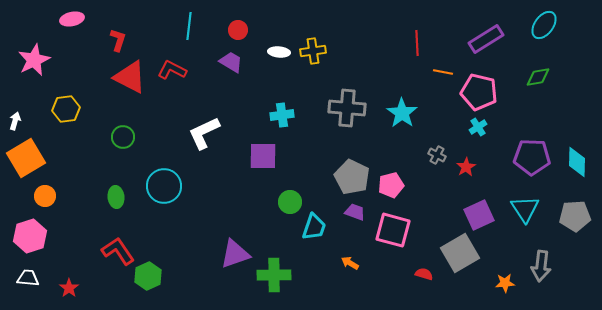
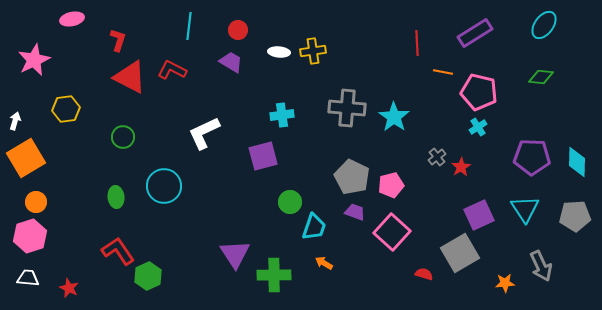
purple rectangle at (486, 39): moved 11 px left, 6 px up
green diamond at (538, 77): moved 3 px right; rotated 15 degrees clockwise
cyan star at (402, 113): moved 8 px left, 4 px down
gray cross at (437, 155): moved 2 px down; rotated 24 degrees clockwise
purple square at (263, 156): rotated 16 degrees counterclockwise
red star at (466, 167): moved 5 px left
orange circle at (45, 196): moved 9 px left, 6 px down
pink square at (393, 230): moved 1 px left, 2 px down; rotated 27 degrees clockwise
purple triangle at (235, 254): rotated 44 degrees counterclockwise
orange arrow at (350, 263): moved 26 px left
gray arrow at (541, 266): rotated 32 degrees counterclockwise
red star at (69, 288): rotated 12 degrees counterclockwise
